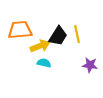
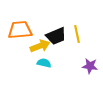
black trapezoid: moved 2 px left; rotated 35 degrees clockwise
purple star: moved 1 px down
